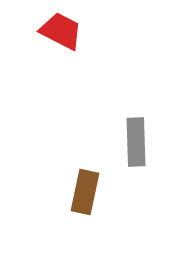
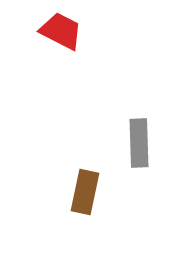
gray rectangle: moved 3 px right, 1 px down
